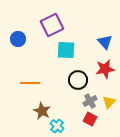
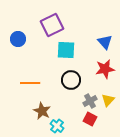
black circle: moved 7 px left
yellow triangle: moved 1 px left, 2 px up
